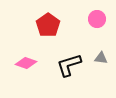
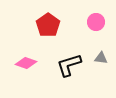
pink circle: moved 1 px left, 3 px down
